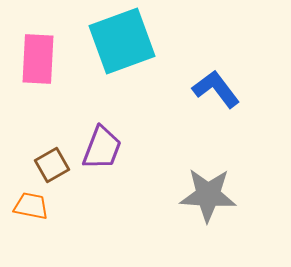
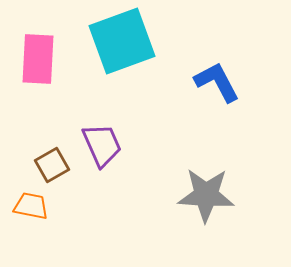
blue L-shape: moved 1 px right, 7 px up; rotated 9 degrees clockwise
purple trapezoid: moved 3 px up; rotated 45 degrees counterclockwise
gray star: moved 2 px left
